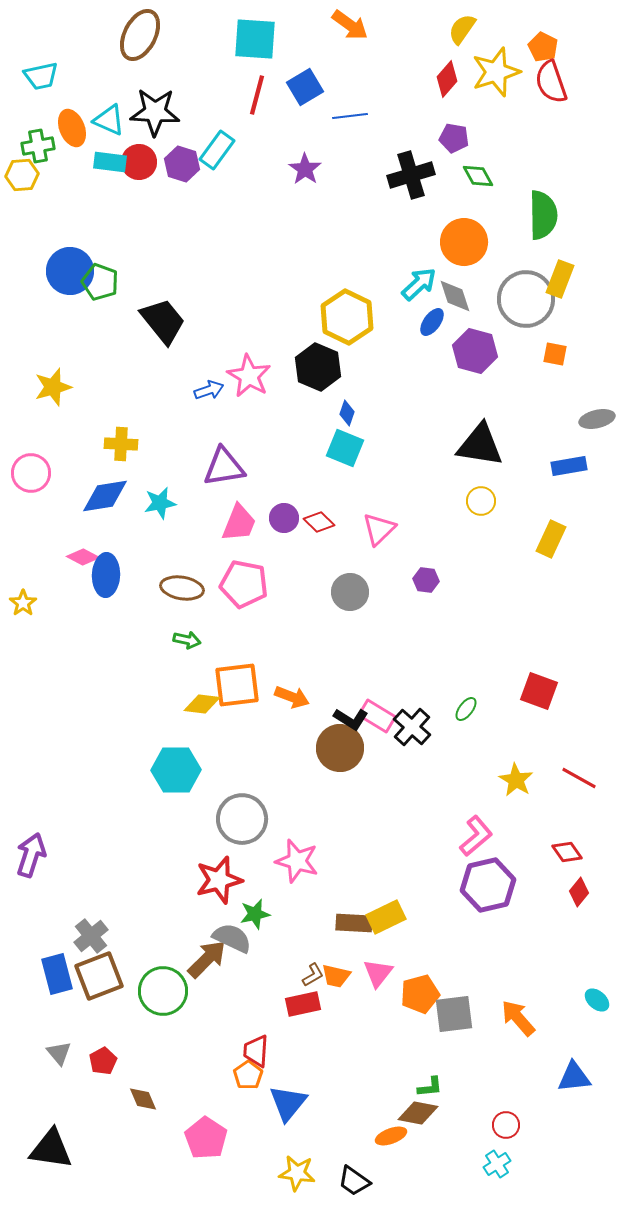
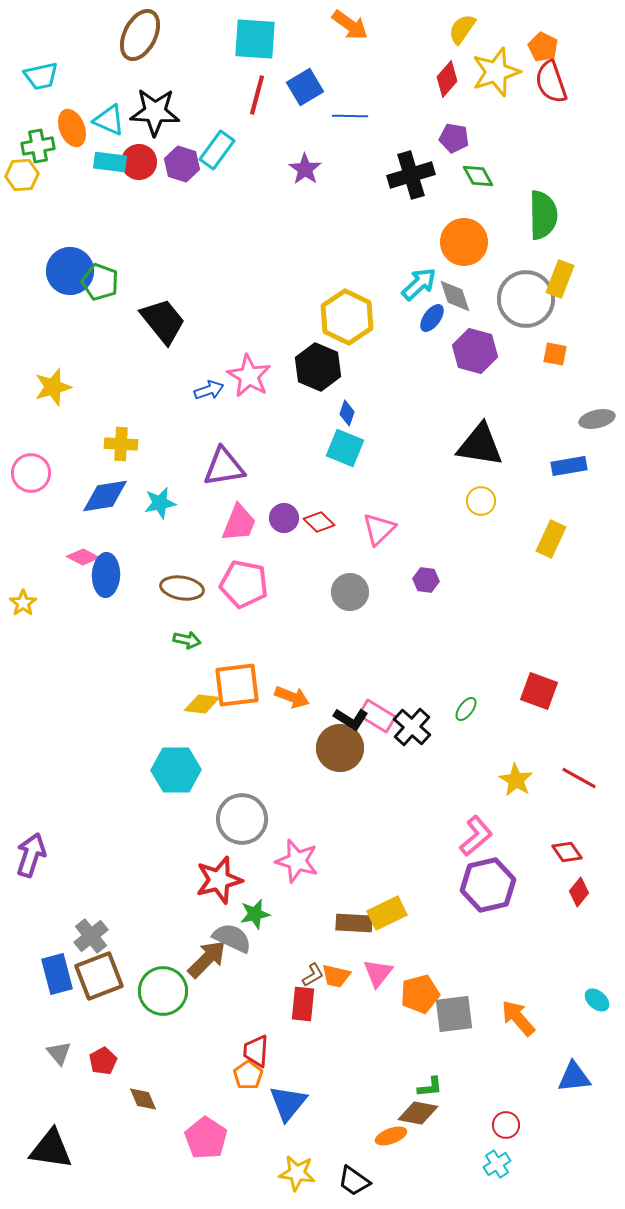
blue line at (350, 116): rotated 8 degrees clockwise
blue ellipse at (432, 322): moved 4 px up
yellow rectangle at (386, 917): moved 1 px right, 4 px up
red rectangle at (303, 1004): rotated 72 degrees counterclockwise
